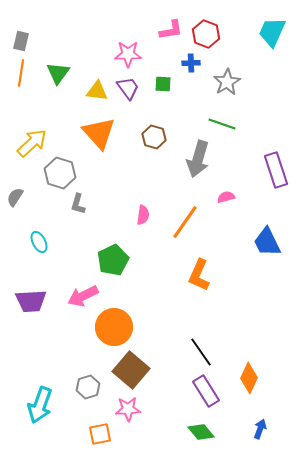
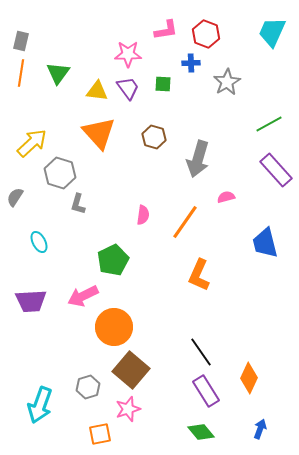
pink L-shape at (171, 30): moved 5 px left
green line at (222, 124): moved 47 px right; rotated 48 degrees counterclockwise
purple rectangle at (276, 170): rotated 24 degrees counterclockwise
blue trapezoid at (267, 242): moved 2 px left, 1 px down; rotated 12 degrees clockwise
pink star at (128, 409): rotated 15 degrees counterclockwise
